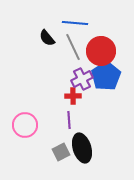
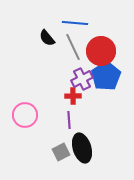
pink circle: moved 10 px up
